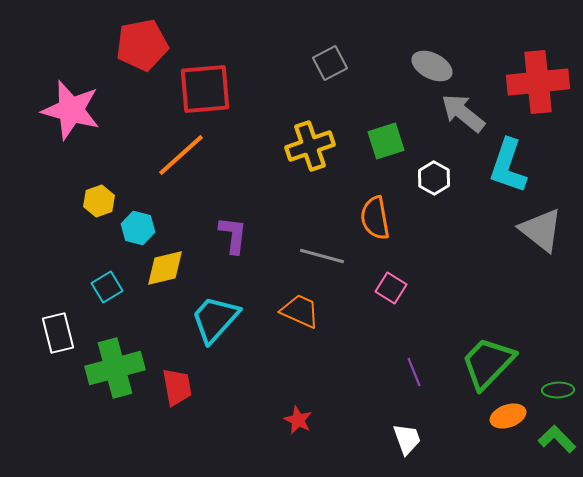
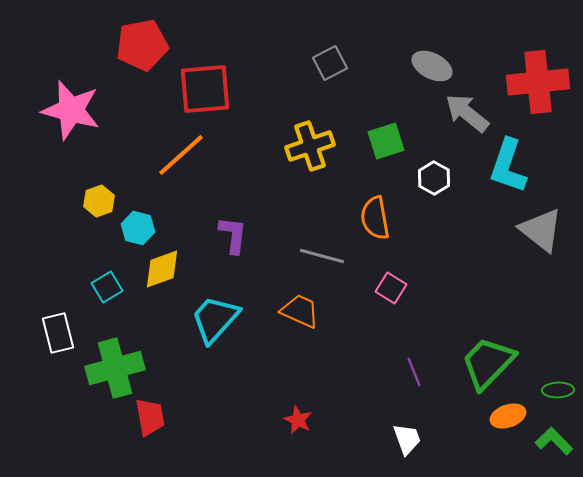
gray arrow: moved 4 px right
yellow diamond: moved 3 px left, 1 px down; rotated 6 degrees counterclockwise
red trapezoid: moved 27 px left, 30 px down
green L-shape: moved 3 px left, 2 px down
